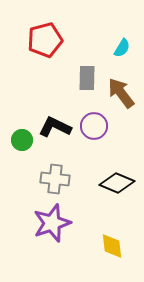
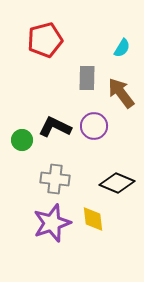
yellow diamond: moved 19 px left, 27 px up
